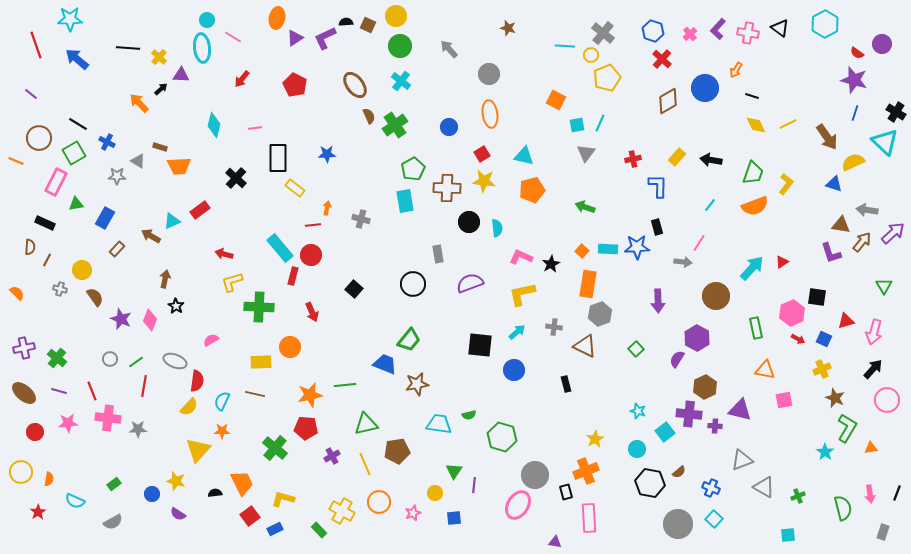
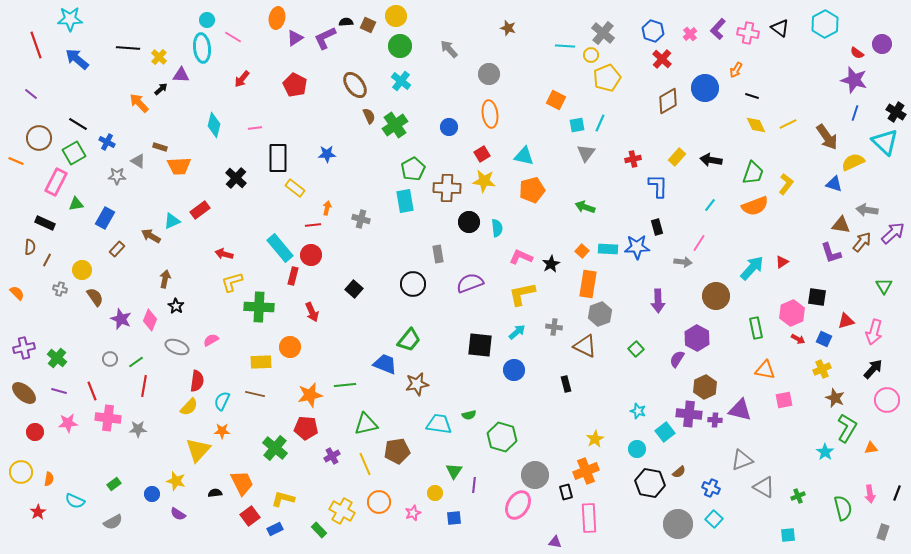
gray ellipse at (175, 361): moved 2 px right, 14 px up
purple cross at (715, 426): moved 6 px up
